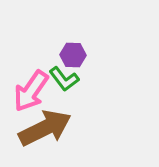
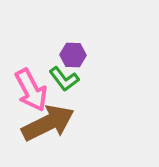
pink arrow: moved 1 px up; rotated 63 degrees counterclockwise
brown arrow: moved 3 px right, 5 px up
